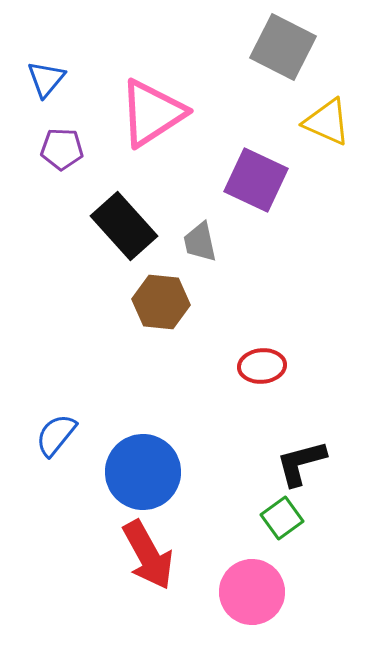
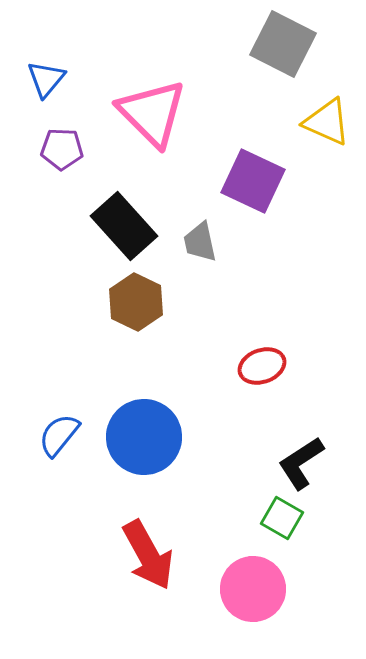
gray square: moved 3 px up
pink triangle: rotated 42 degrees counterclockwise
purple square: moved 3 px left, 1 px down
brown hexagon: moved 25 px left; rotated 20 degrees clockwise
red ellipse: rotated 15 degrees counterclockwise
blue semicircle: moved 3 px right
black L-shape: rotated 18 degrees counterclockwise
blue circle: moved 1 px right, 35 px up
green square: rotated 24 degrees counterclockwise
pink circle: moved 1 px right, 3 px up
